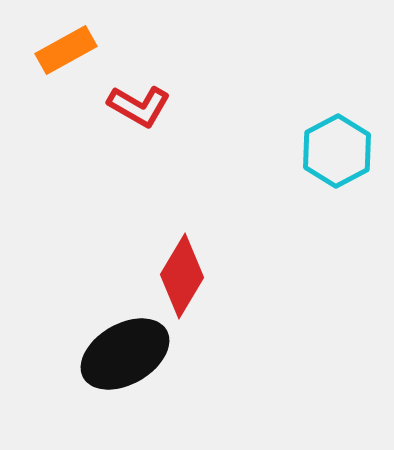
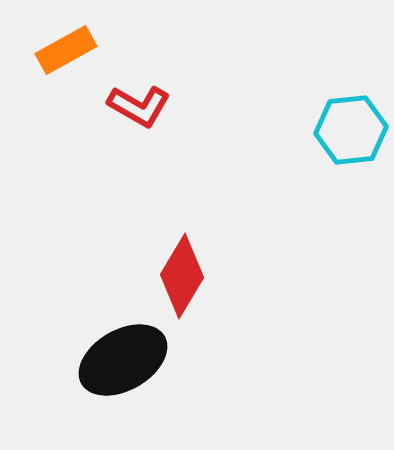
cyan hexagon: moved 14 px right, 21 px up; rotated 22 degrees clockwise
black ellipse: moved 2 px left, 6 px down
